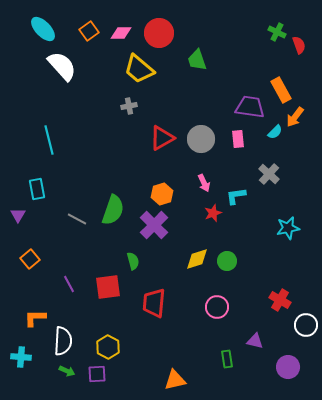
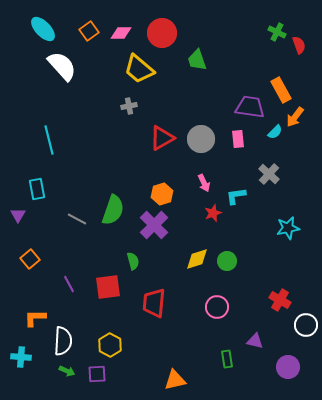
red circle at (159, 33): moved 3 px right
yellow hexagon at (108, 347): moved 2 px right, 2 px up
